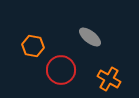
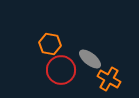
gray ellipse: moved 22 px down
orange hexagon: moved 17 px right, 2 px up
